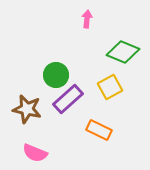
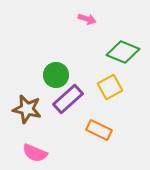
pink arrow: rotated 102 degrees clockwise
